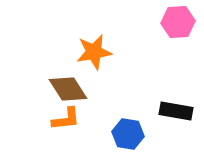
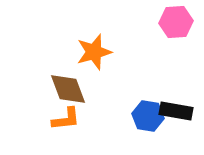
pink hexagon: moved 2 px left
orange star: rotated 6 degrees counterclockwise
brown diamond: rotated 12 degrees clockwise
blue hexagon: moved 20 px right, 18 px up
